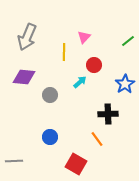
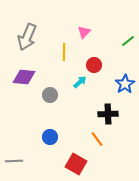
pink triangle: moved 5 px up
